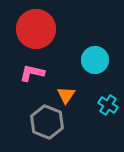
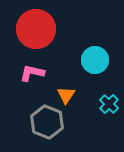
cyan cross: moved 1 px right, 1 px up; rotated 12 degrees clockwise
